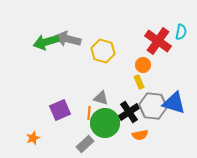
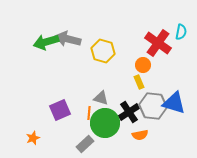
red cross: moved 2 px down
